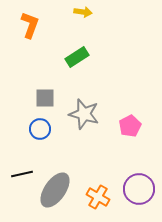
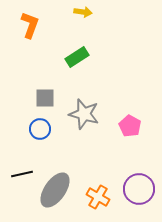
pink pentagon: rotated 15 degrees counterclockwise
